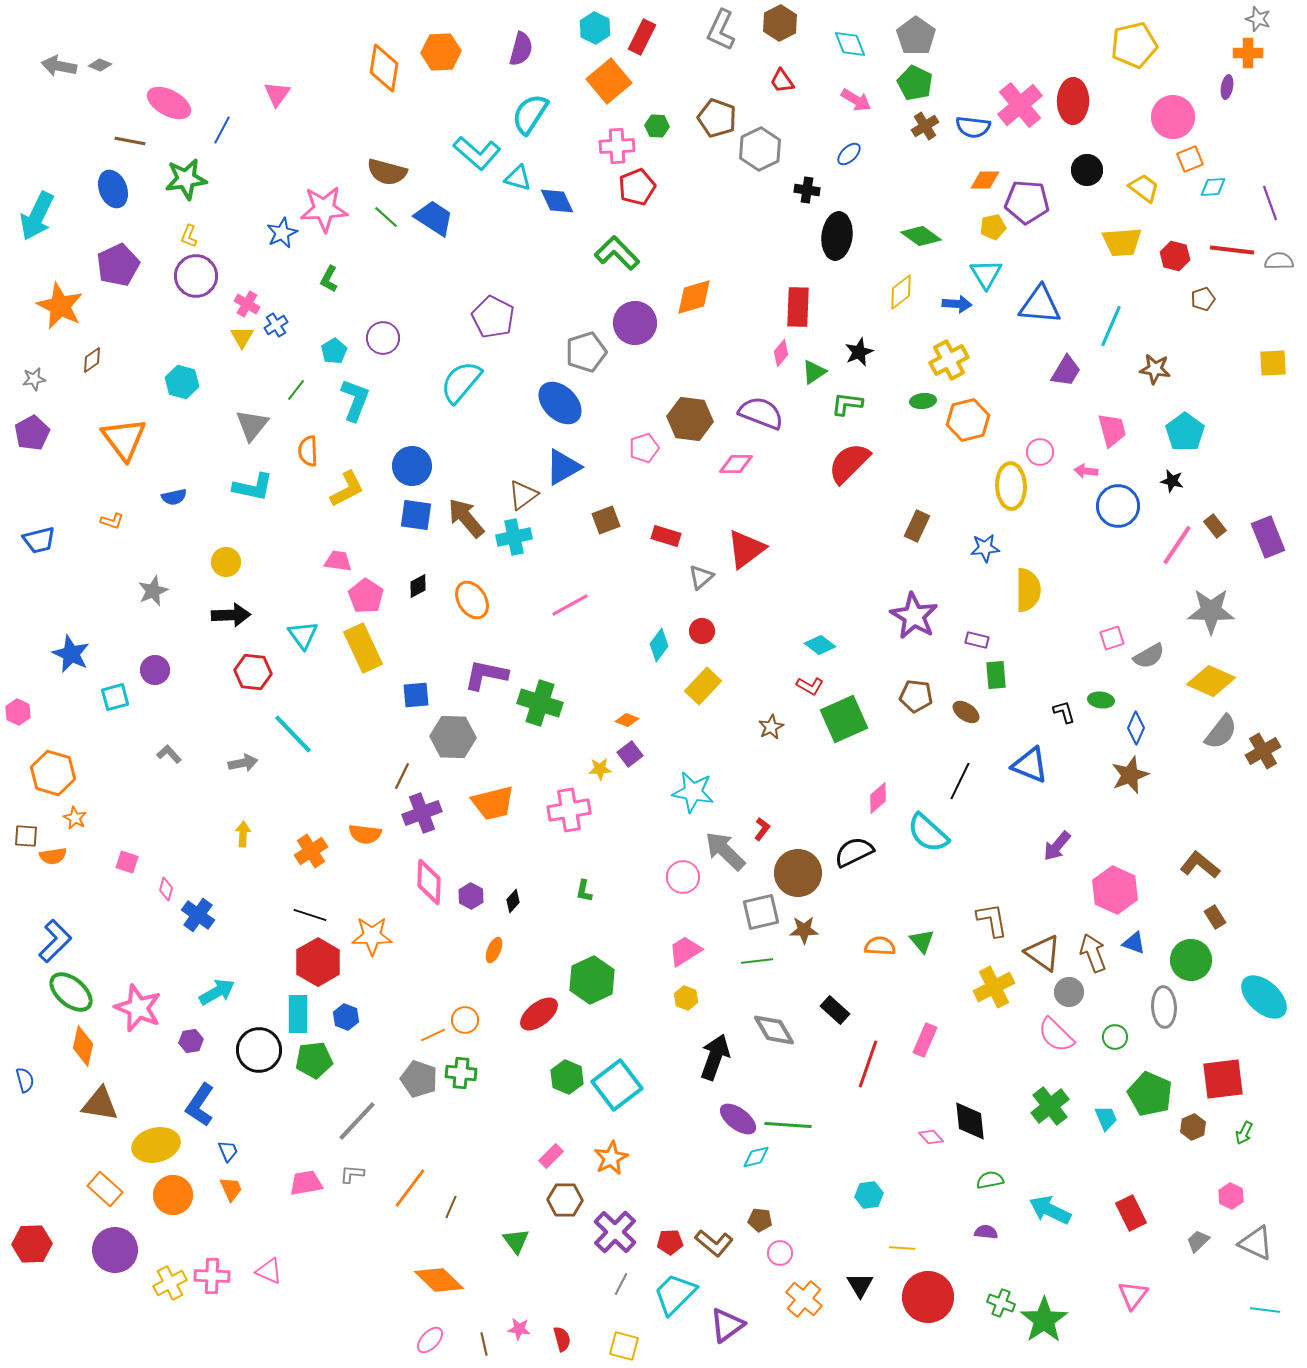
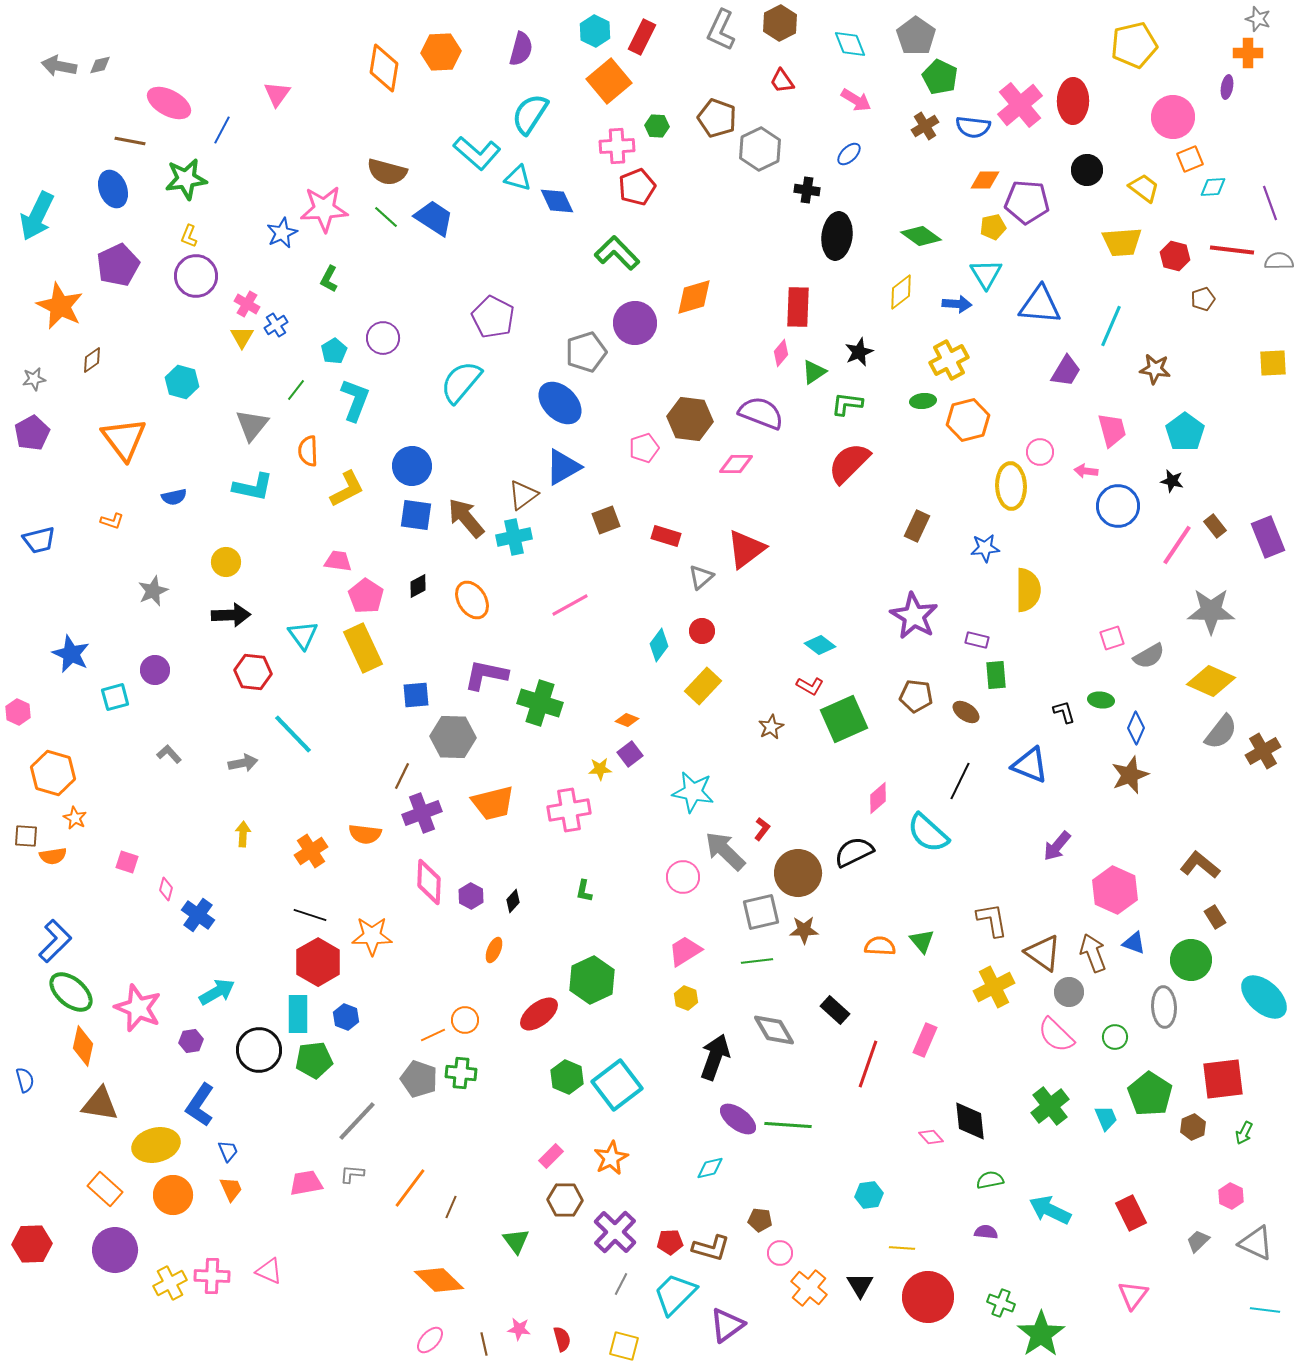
cyan hexagon at (595, 28): moved 3 px down
gray diamond at (100, 65): rotated 35 degrees counterclockwise
green pentagon at (915, 83): moved 25 px right, 6 px up
green pentagon at (1150, 1094): rotated 9 degrees clockwise
cyan diamond at (756, 1157): moved 46 px left, 11 px down
brown L-shape at (714, 1243): moved 3 px left, 5 px down; rotated 24 degrees counterclockwise
orange cross at (804, 1299): moved 5 px right, 11 px up
green star at (1044, 1320): moved 3 px left, 14 px down
